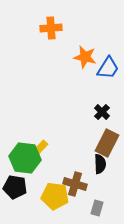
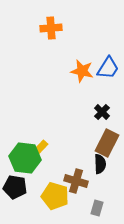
orange star: moved 3 px left, 14 px down
brown cross: moved 1 px right, 3 px up
yellow pentagon: rotated 8 degrees clockwise
